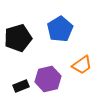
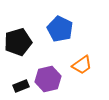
blue pentagon: rotated 15 degrees counterclockwise
black pentagon: moved 4 px down
